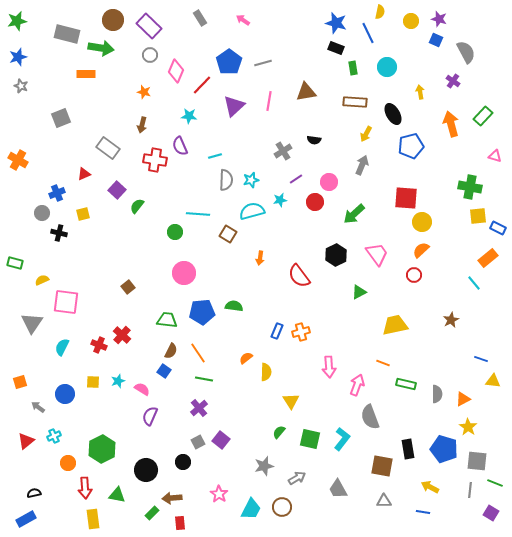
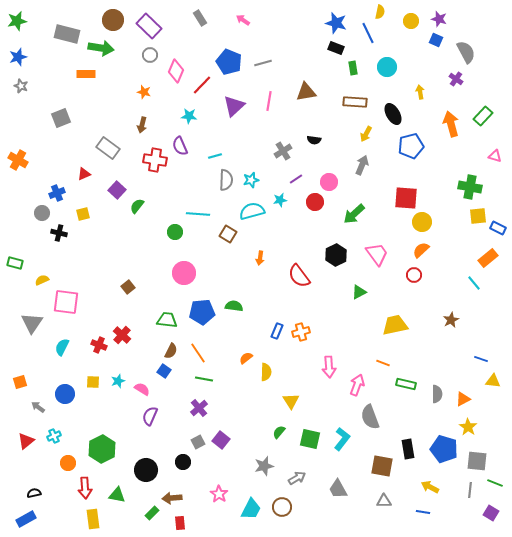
blue pentagon at (229, 62): rotated 15 degrees counterclockwise
purple cross at (453, 81): moved 3 px right, 2 px up
